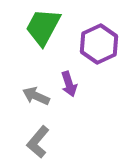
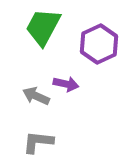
purple arrow: moved 3 px left; rotated 60 degrees counterclockwise
gray L-shape: rotated 56 degrees clockwise
